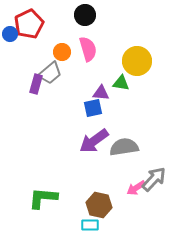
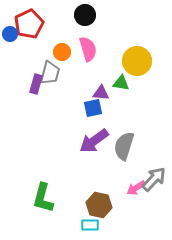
gray trapezoid: rotated 35 degrees counterclockwise
gray semicircle: moved 1 px up; rotated 64 degrees counterclockwise
green L-shape: rotated 80 degrees counterclockwise
